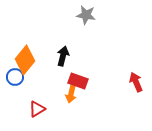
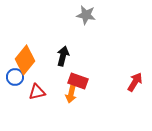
red arrow: moved 1 px left; rotated 54 degrees clockwise
red triangle: moved 17 px up; rotated 18 degrees clockwise
